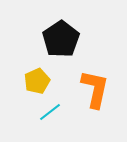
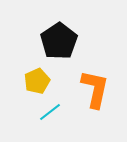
black pentagon: moved 2 px left, 2 px down
